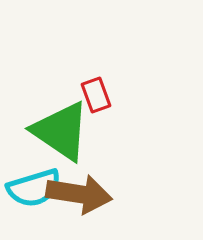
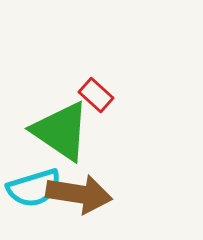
red rectangle: rotated 28 degrees counterclockwise
